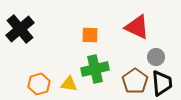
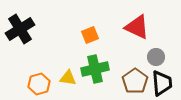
black cross: rotated 8 degrees clockwise
orange square: rotated 24 degrees counterclockwise
yellow triangle: moved 1 px left, 6 px up
